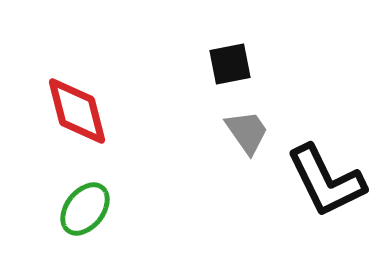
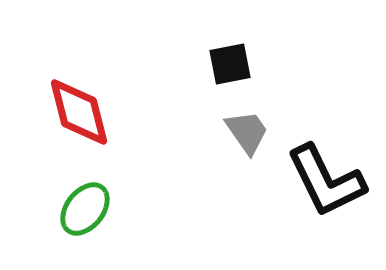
red diamond: moved 2 px right, 1 px down
